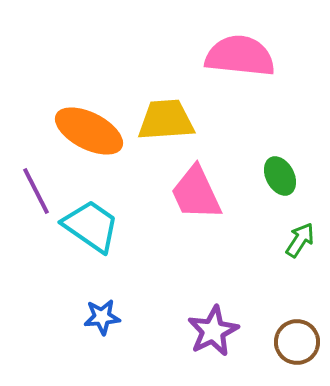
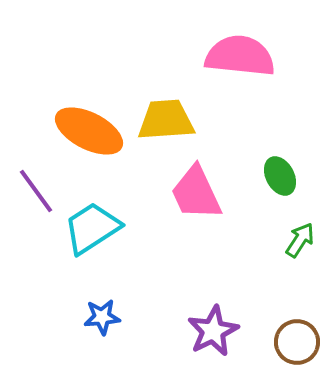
purple line: rotated 9 degrees counterclockwise
cyan trapezoid: moved 1 px right, 2 px down; rotated 68 degrees counterclockwise
